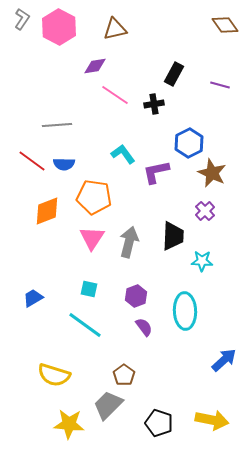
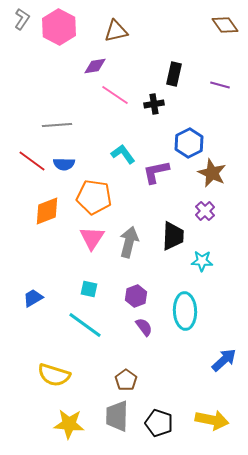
brown triangle: moved 1 px right, 2 px down
black rectangle: rotated 15 degrees counterclockwise
brown pentagon: moved 2 px right, 5 px down
gray trapezoid: moved 9 px right, 11 px down; rotated 44 degrees counterclockwise
